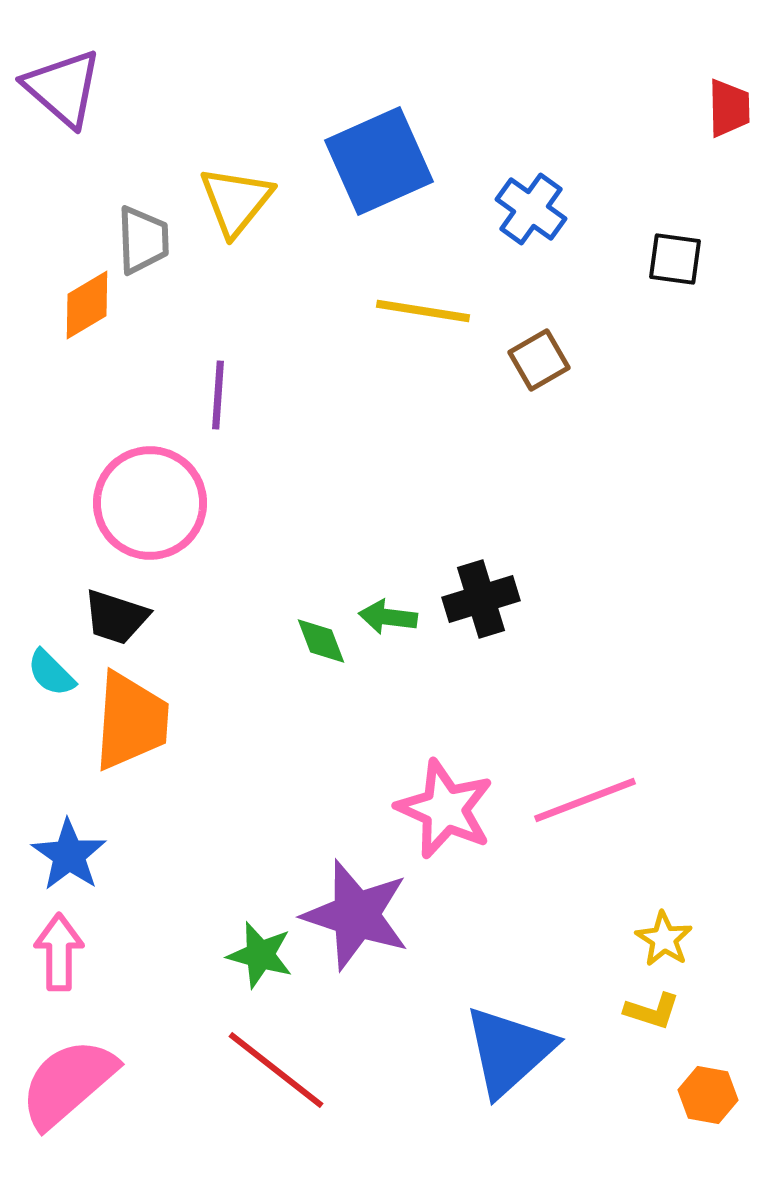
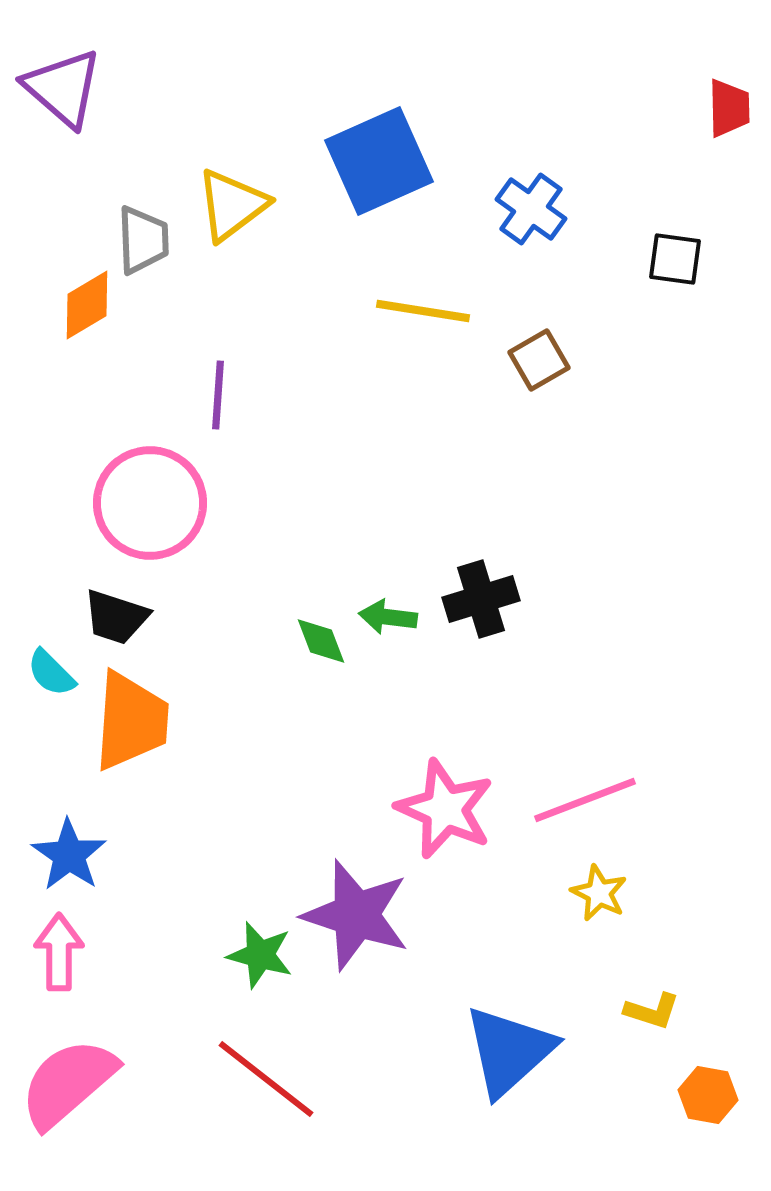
yellow triangle: moved 4 px left, 4 px down; rotated 14 degrees clockwise
yellow star: moved 65 px left, 46 px up; rotated 6 degrees counterclockwise
red line: moved 10 px left, 9 px down
